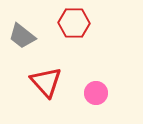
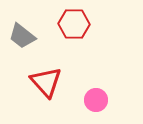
red hexagon: moved 1 px down
pink circle: moved 7 px down
